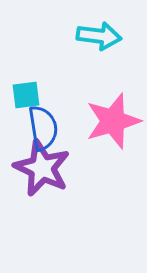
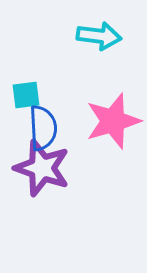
blue semicircle: rotated 6 degrees clockwise
purple star: rotated 6 degrees counterclockwise
